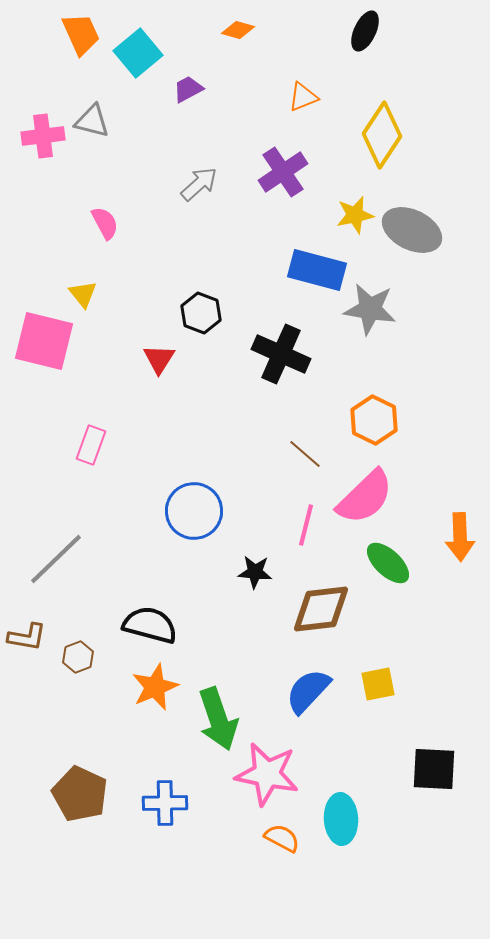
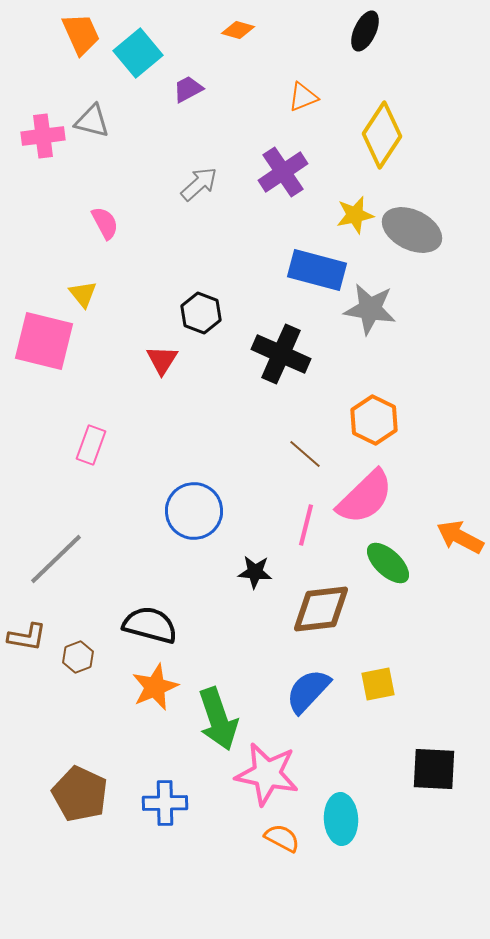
red triangle at (159, 359): moved 3 px right, 1 px down
orange arrow at (460, 537): rotated 120 degrees clockwise
